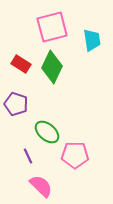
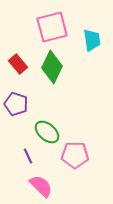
red rectangle: moved 3 px left; rotated 18 degrees clockwise
